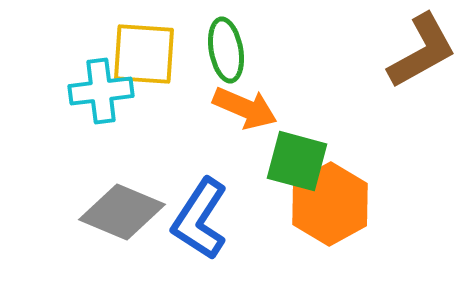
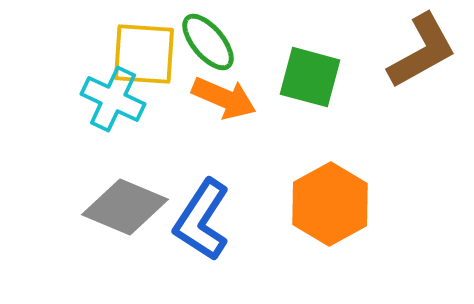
green ellipse: moved 18 px left, 8 px up; rotated 30 degrees counterclockwise
cyan cross: moved 12 px right, 8 px down; rotated 32 degrees clockwise
orange arrow: moved 21 px left, 10 px up
green square: moved 13 px right, 84 px up
gray diamond: moved 3 px right, 5 px up
blue L-shape: moved 2 px right, 1 px down
